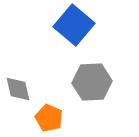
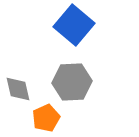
gray hexagon: moved 20 px left
orange pentagon: moved 3 px left; rotated 24 degrees clockwise
